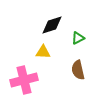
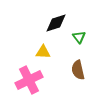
black diamond: moved 4 px right, 2 px up
green triangle: moved 1 px right, 1 px up; rotated 40 degrees counterclockwise
pink cross: moved 5 px right; rotated 12 degrees counterclockwise
